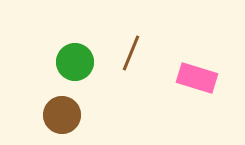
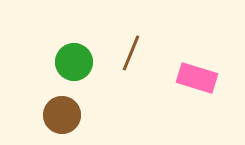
green circle: moved 1 px left
